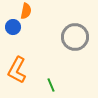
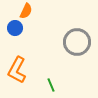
orange semicircle: rotated 14 degrees clockwise
blue circle: moved 2 px right, 1 px down
gray circle: moved 2 px right, 5 px down
